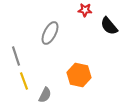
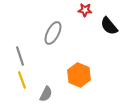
gray ellipse: moved 3 px right
gray line: moved 4 px right
orange hexagon: rotated 10 degrees clockwise
yellow line: moved 2 px left, 1 px up
gray semicircle: moved 1 px right, 1 px up
